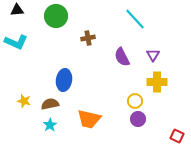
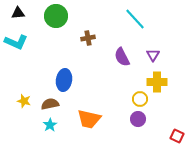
black triangle: moved 1 px right, 3 px down
yellow circle: moved 5 px right, 2 px up
